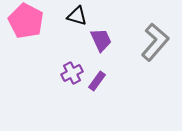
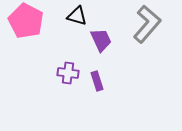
gray L-shape: moved 8 px left, 18 px up
purple cross: moved 4 px left; rotated 35 degrees clockwise
purple rectangle: rotated 54 degrees counterclockwise
